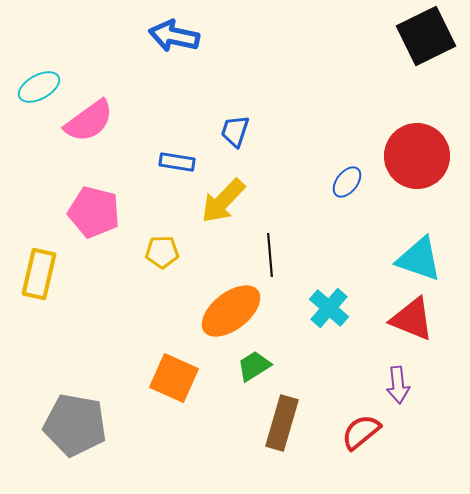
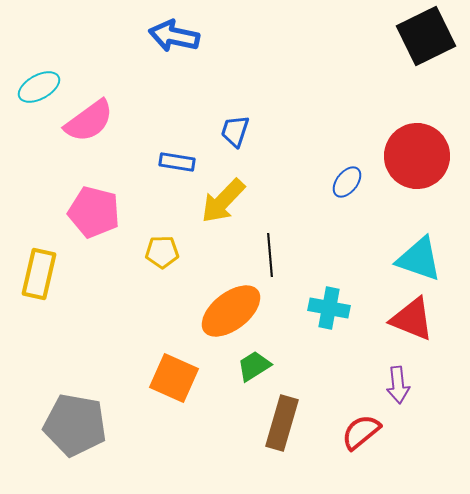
cyan cross: rotated 30 degrees counterclockwise
